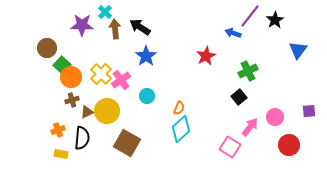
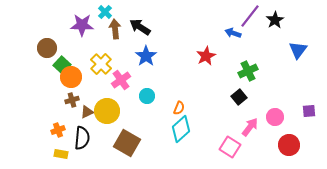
yellow cross: moved 10 px up
